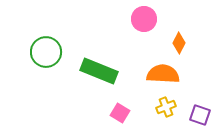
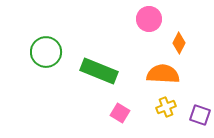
pink circle: moved 5 px right
